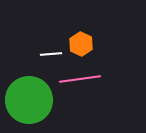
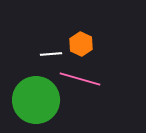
pink line: rotated 24 degrees clockwise
green circle: moved 7 px right
